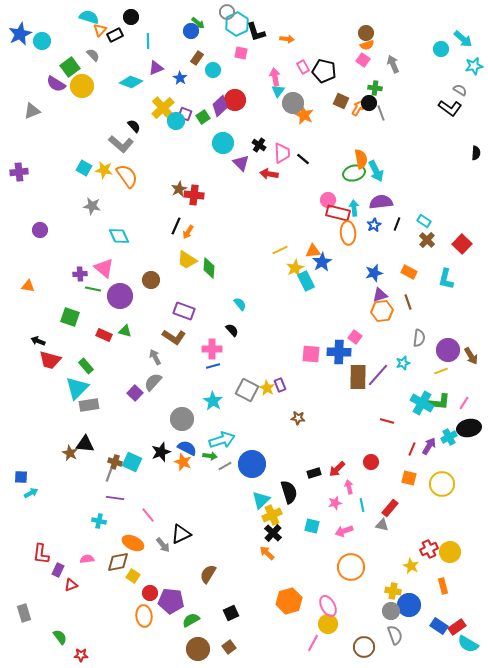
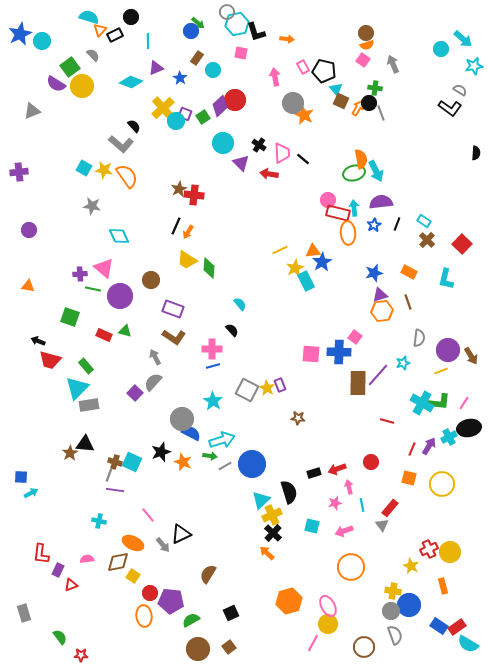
cyan hexagon at (237, 24): rotated 15 degrees clockwise
cyan triangle at (278, 91): moved 58 px right, 2 px up; rotated 16 degrees counterclockwise
purple circle at (40, 230): moved 11 px left
purple rectangle at (184, 311): moved 11 px left, 2 px up
brown rectangle at (358, 377): moved 6 px down
blue semicircle at (187, 448): moved 4 px right, 15 px up
brown star at (70, 453): rotated 14 degrees clockwise
red arrow at (337, 469): rotated 24 degrees clockwise
purple line at (115, 498): moved 8 px up
gray triangle at (382, 525): rotated 40 degrees clockwise
